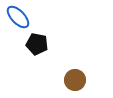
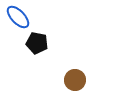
black pentagon: moved 1 px up
